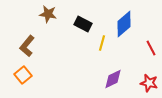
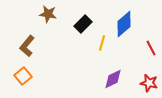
black rectangle: rotated 72 degrees counterclockwise
orange square: moved 1 px down
